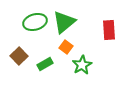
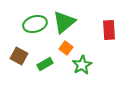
green ellipse: moved 2 px down
orange square: moved 1 px down
brown square: rotated 18 degrees counterclockwise
